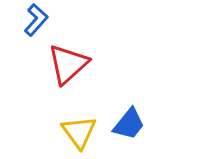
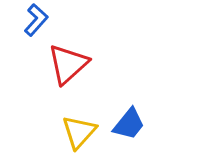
yellow triangle: rotated 18 degrees clockwise
